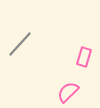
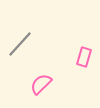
pink semicircle: moved 27 px left, 8 px up
